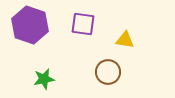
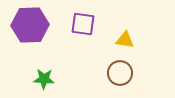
purple hexagon: rotated 21 degrees counterclockwise
brown circle: moved 12 px right, 1 px down
green star: rotated 15 degrees clockwise
